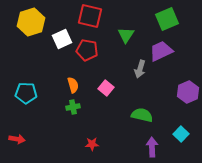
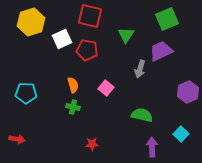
green cross: rotated 24 degrees clockwise
